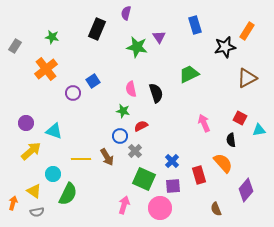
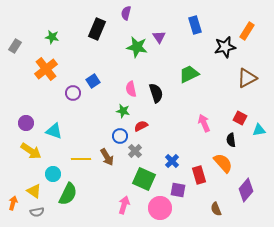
yellow arrow at (31, 151): rotated 75 degrees clockwise
purple square at (173, 186): moved 5 px right, 4 px down; rotated 14 degrees clockwise
